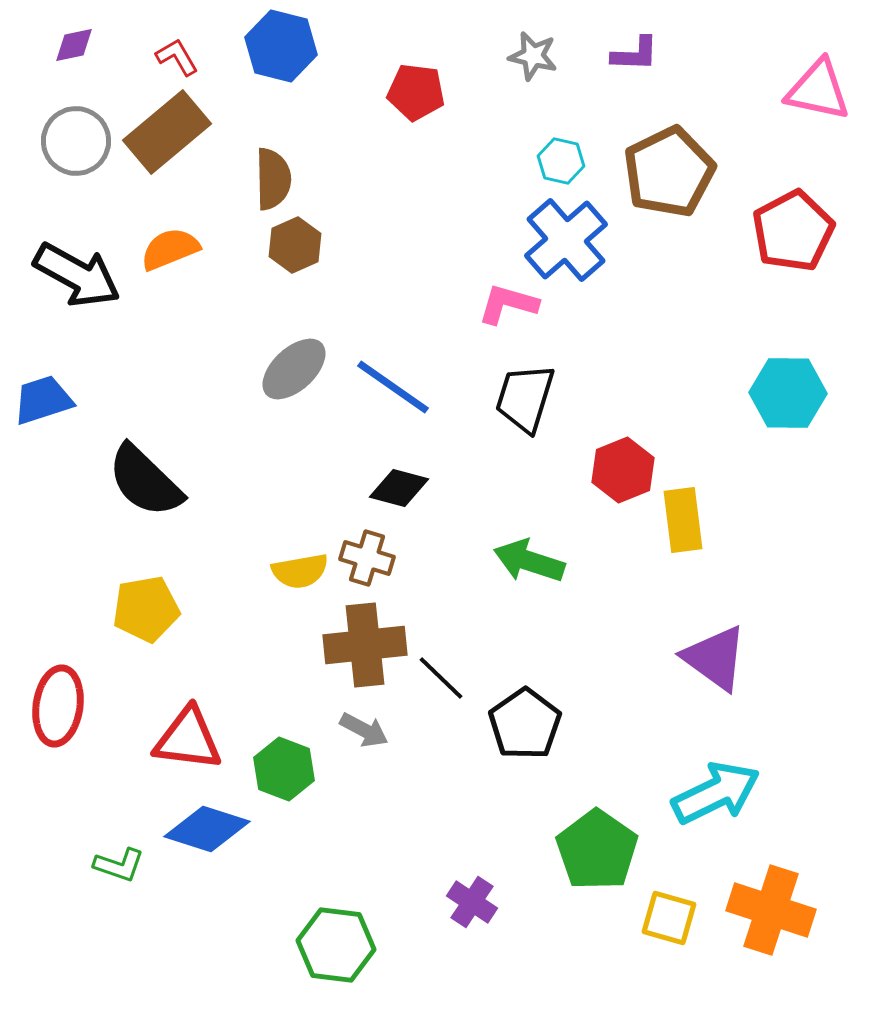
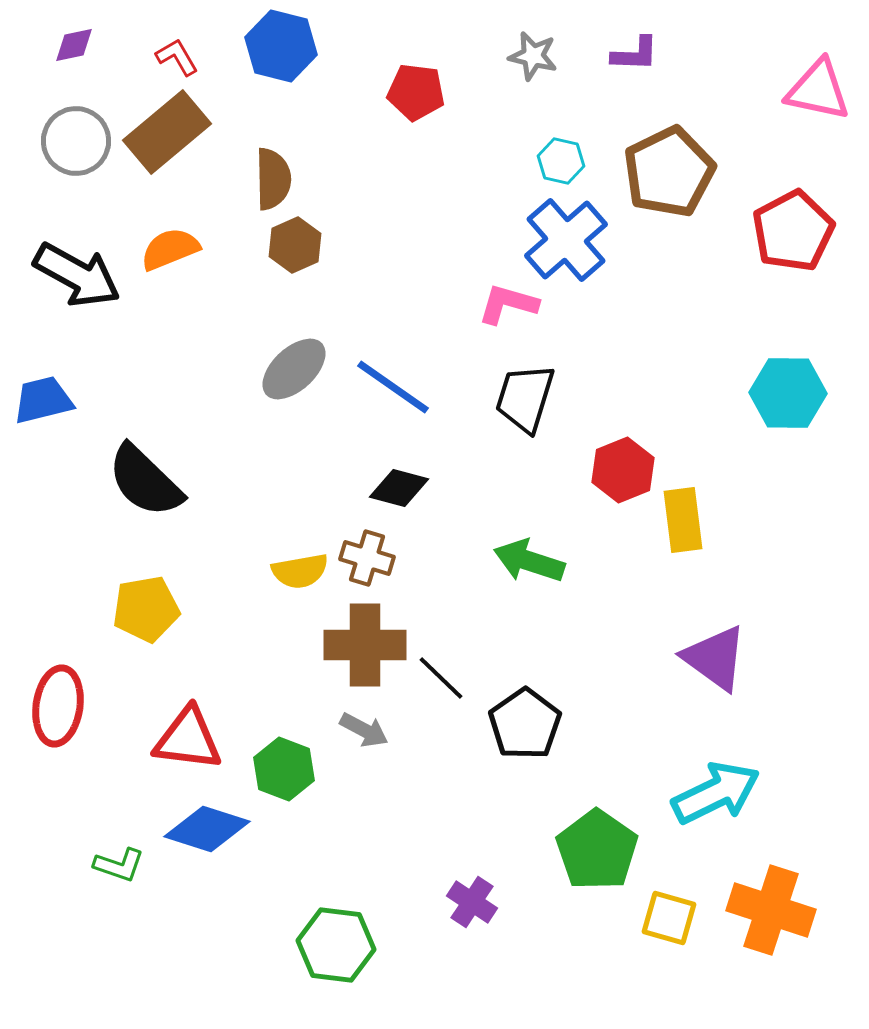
blue trapezoid at (43, 400): rotated 4 degrees clockwise
brown cross at (365, 645): rotated 6 degrees clockwise
